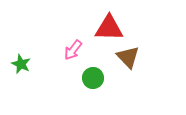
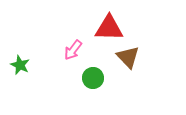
green star: moved 1 px left, 1 px down
